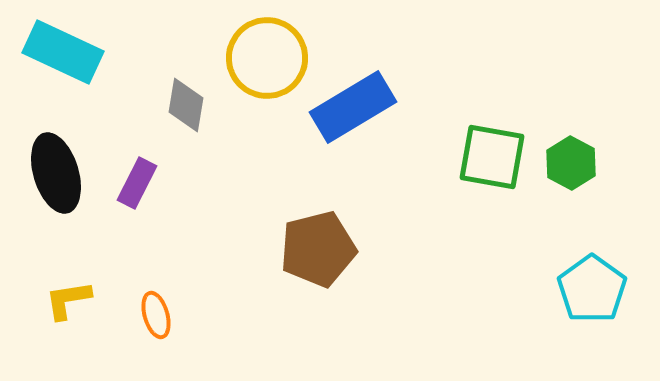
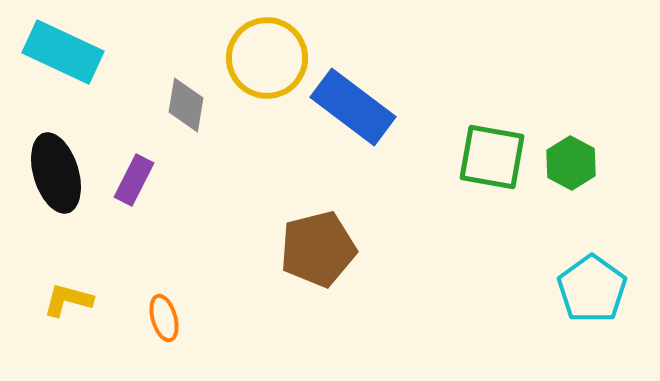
blue rectangle: rotated 68 degrees clockwise
purple rectangle: moved 3 px left, 3 px up
yellow L-shape: rotated 24 degrees clockwise
orange ellipse: moved 8 px right, 3 px down
